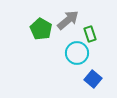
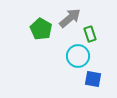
gray arrow: moved 2 px right, 2 px up
cyan circle: moved 1 px right, 3 px down
blue square: rotated 30 degrees counterclockwise
